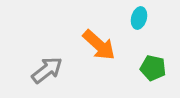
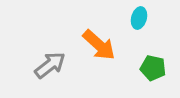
gray arrow: moved 3 px right, 5 px up
